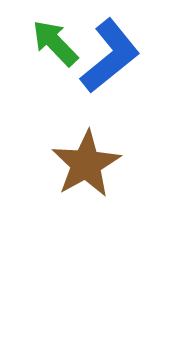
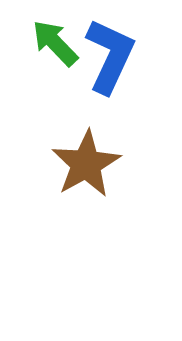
blue L-shape: rotated 26 degrees counterclockwise
